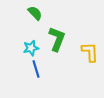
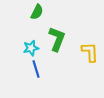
green semicircle: moved 2 px right, 1 px up; rotated 70 degrees clockwise
